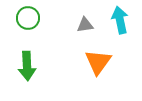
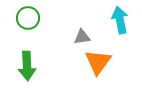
gray triangle: moved 3 px left, 12 px down
